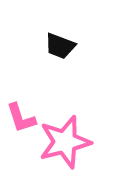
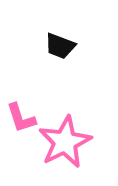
pink star: rotated 12 degrees counterclockwise
